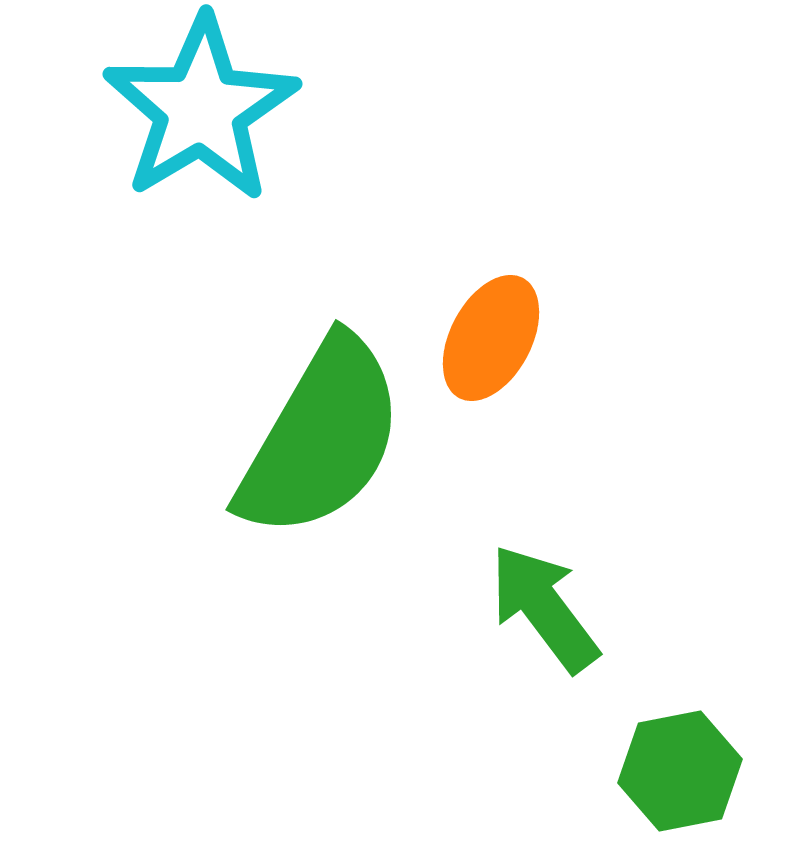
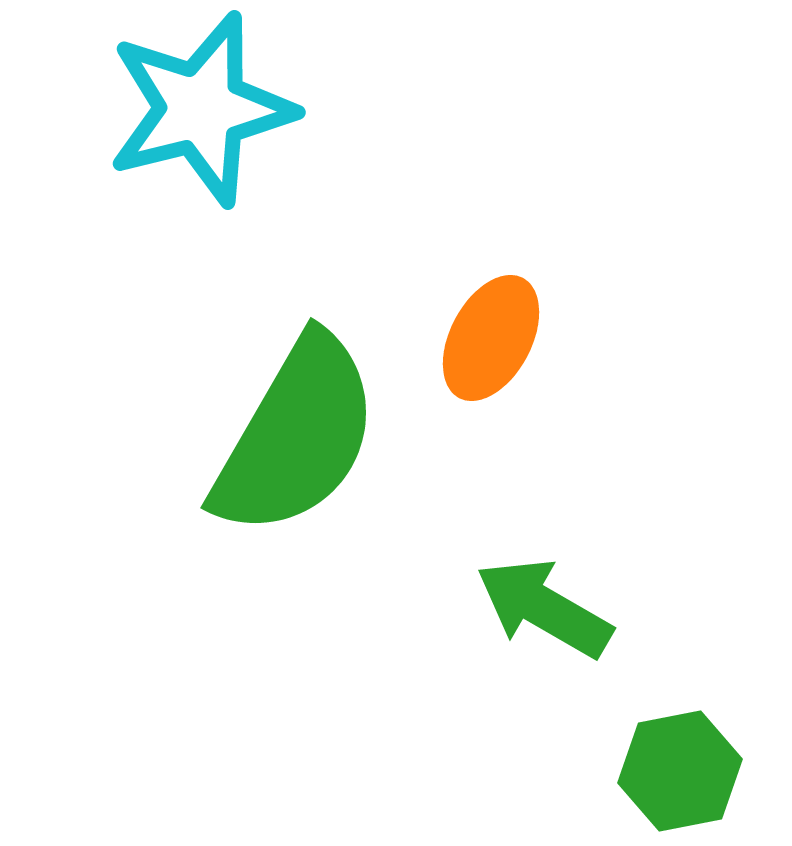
cyan star: rotated 17 degrees clockwise
green semicircle: moved 25 px left, 2 px up
green arrow: rotated 23 degrees counterclockwise
